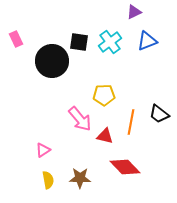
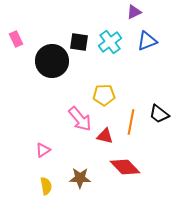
yellow semicircle: moved 2 px left, 6 px down
